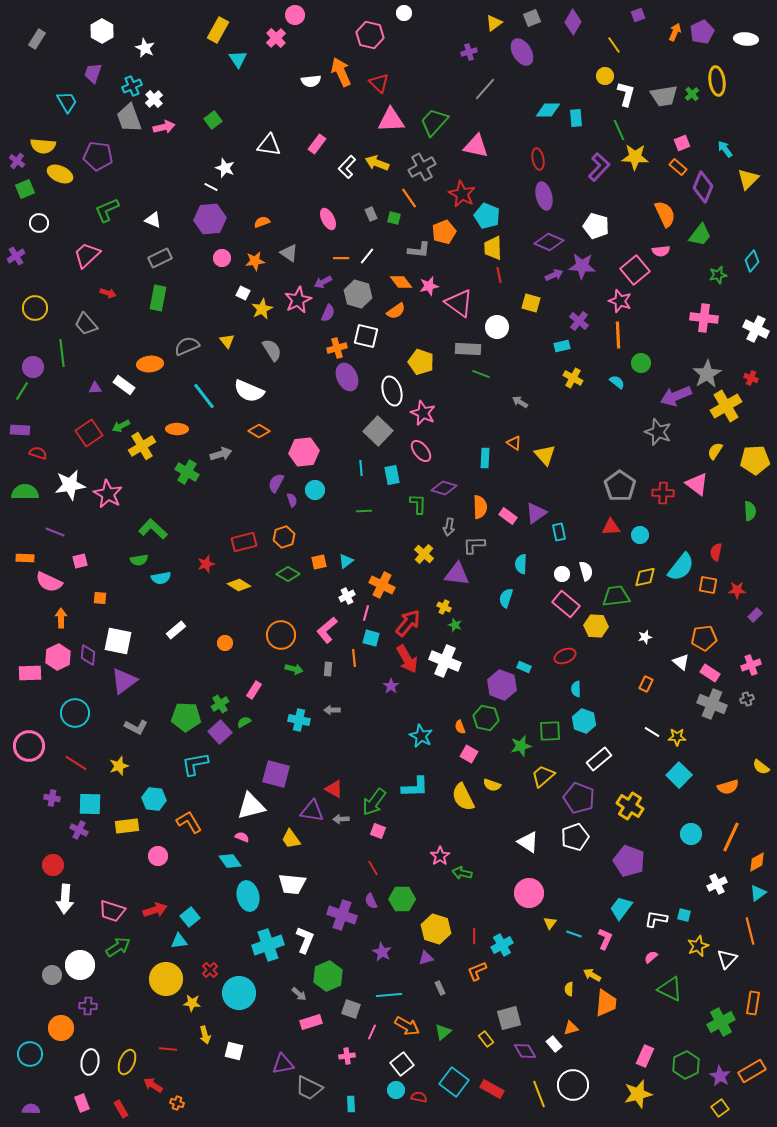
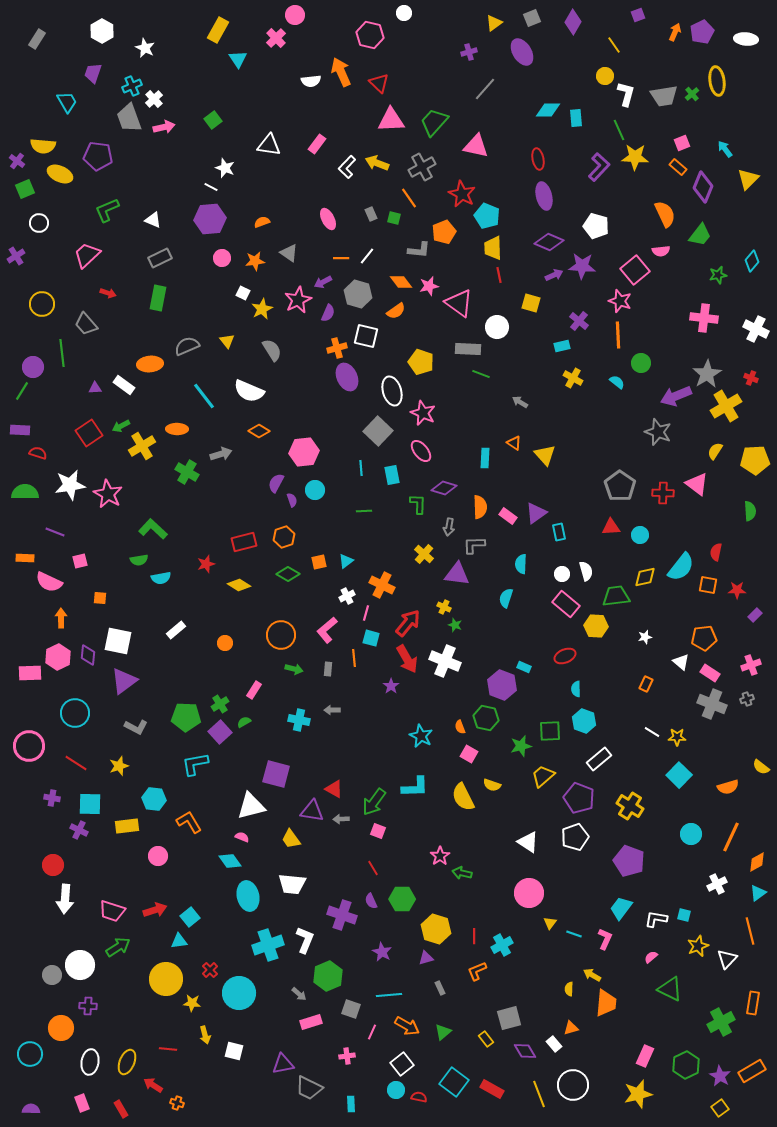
yellow circle at (35, 308): moved 7 px right, 4 px up
